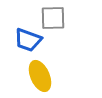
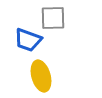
yellow ellipse: moved 1 px right; rotated 8 degrees clockwise
